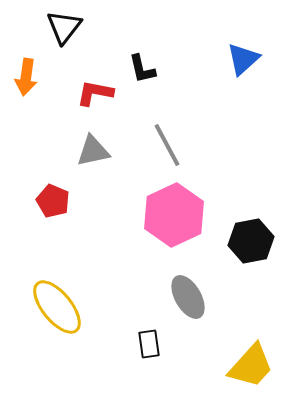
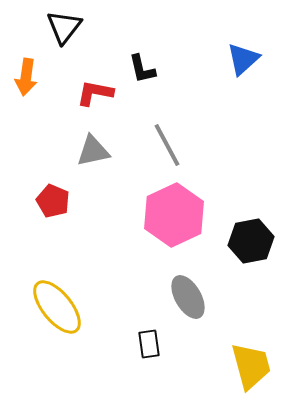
yellow trapezoid: rotated 57 degrees counterclockwise
